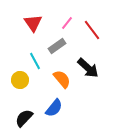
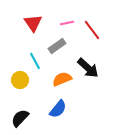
pink line: rotated 40 degrees clockwise
orange semicircle: rotated 72 degrees counterclockwise
blue semicircle: moved 4 px right, 1 px down
black semicircle: moved 4 px left
